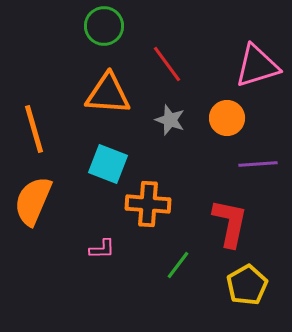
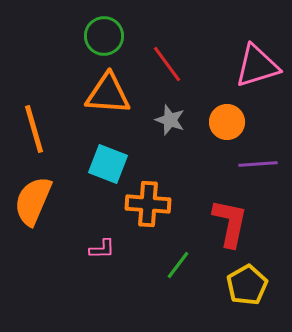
green circle: moved 10 px down
orange circle: moved 4 px down
